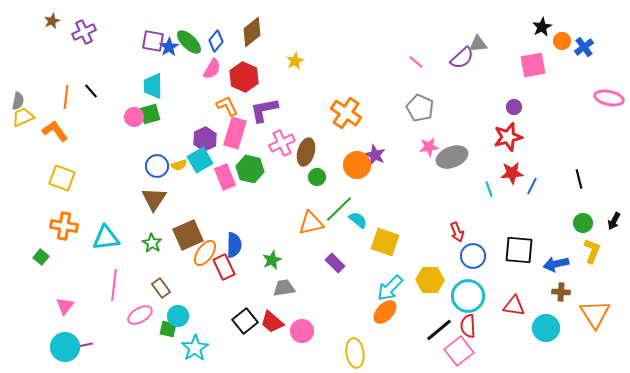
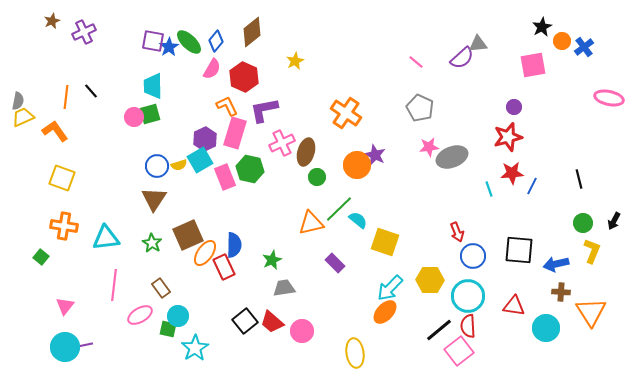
orange triangle at (595, 314): moved 4 px left, 2 px up
